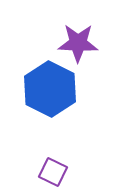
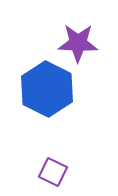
blue hexagon: moved 3 px left
